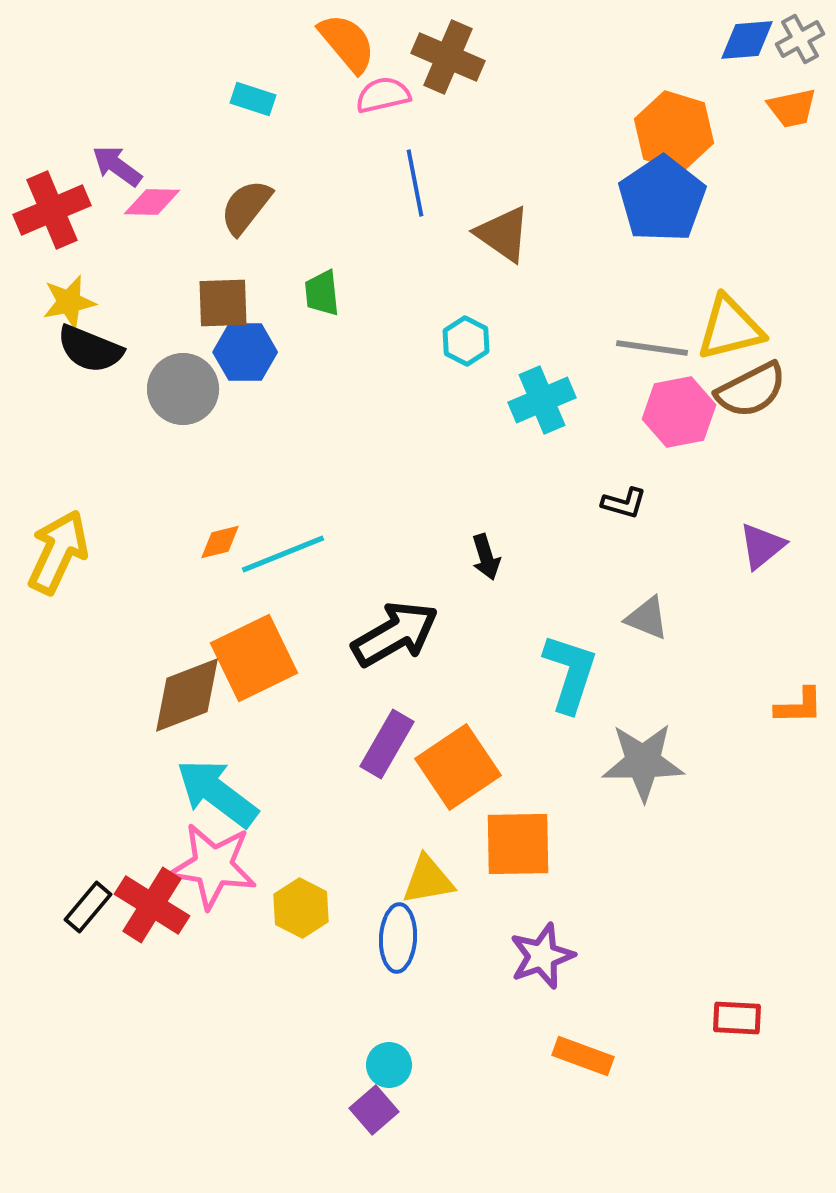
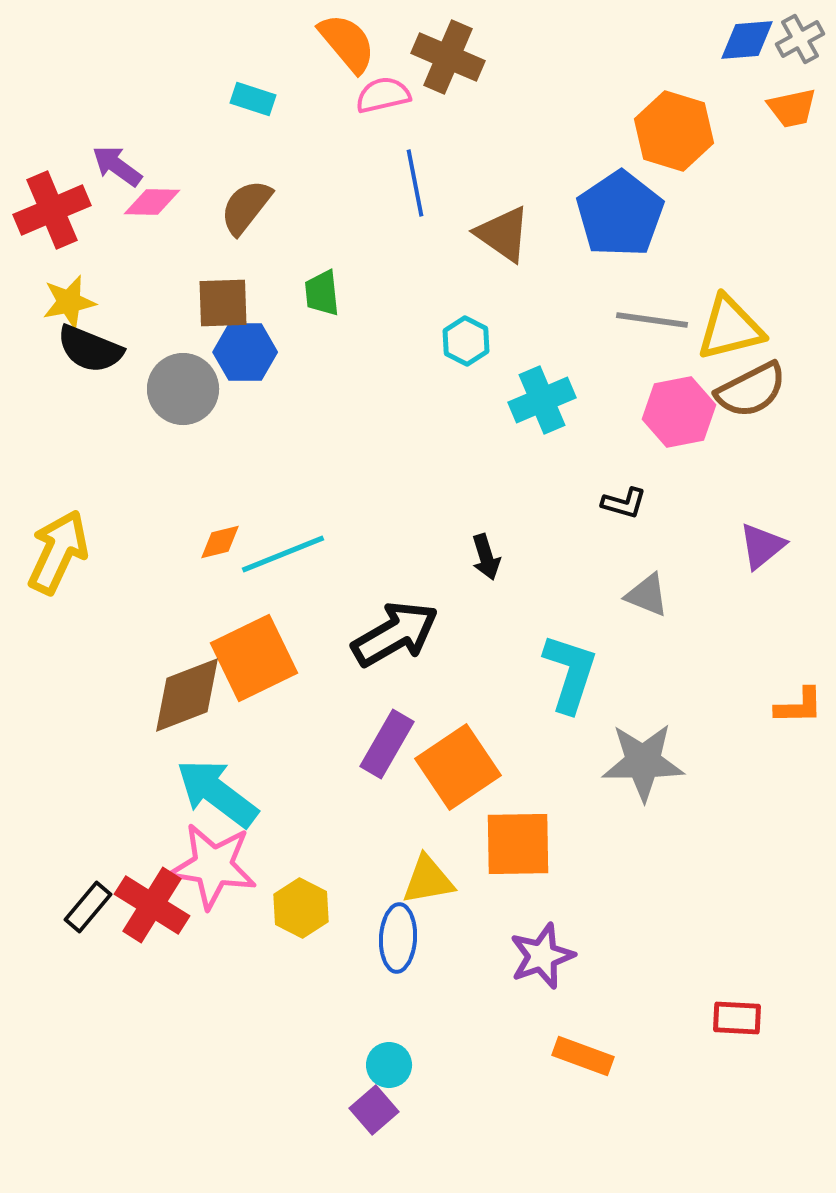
blue pentagon at (662, 199): moved 42 px left, 15 px down
gray line at (652, 348): moved 28 px up
gray triangle at (647, 618): moved 23 px up
